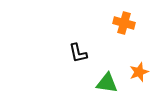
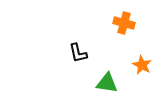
orange star: moved 3 px right, 7 px up; rotated 24 degrees counterclockwise
